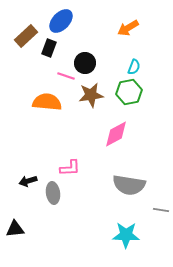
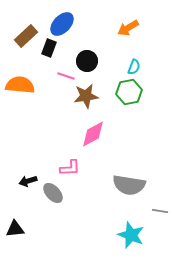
blue ellipse: moved 1 px right, 3 px down
black circle: moved 2 px right, 2 px up
brown star: moved 5 px left, 1 px down
orange semicircle: moved 27 px left, 17 px up
pink diamond: moved 23 px left
gray ellipse: rotated 35 degrees counterclockwise
gray line: moved 1 px left, 1 px down
cyan star: moved 5 px right; rotated 20 degrees clockwise
